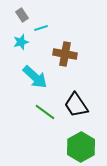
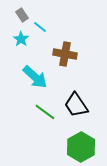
cyan line: moved 1 px left, 1 px up; rotated 56 degrees clockwise
cyan star: moved 3 px up; rotated 21 degrees counterclockwise
